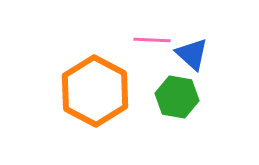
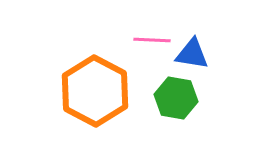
blue triangle: rotated 33 degrees counterclockwise
green hexagon: moved 1 px left, 1 px down
